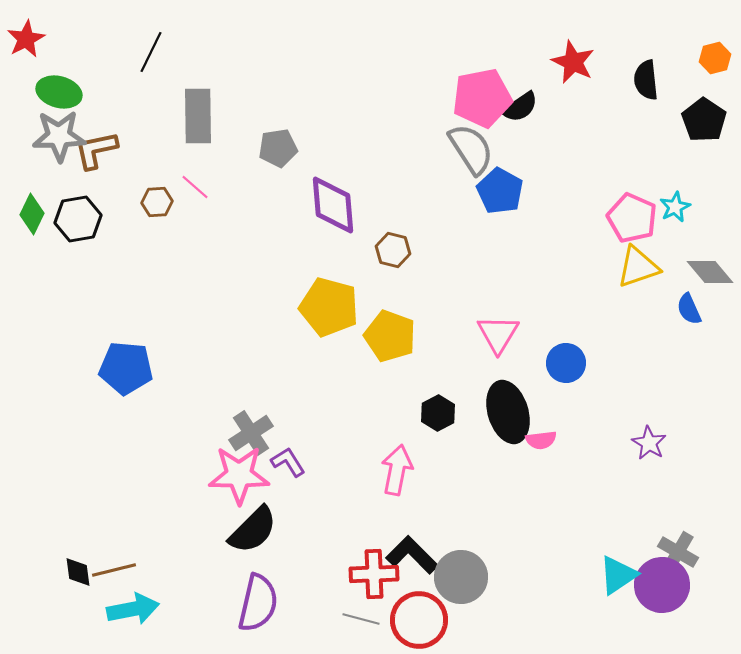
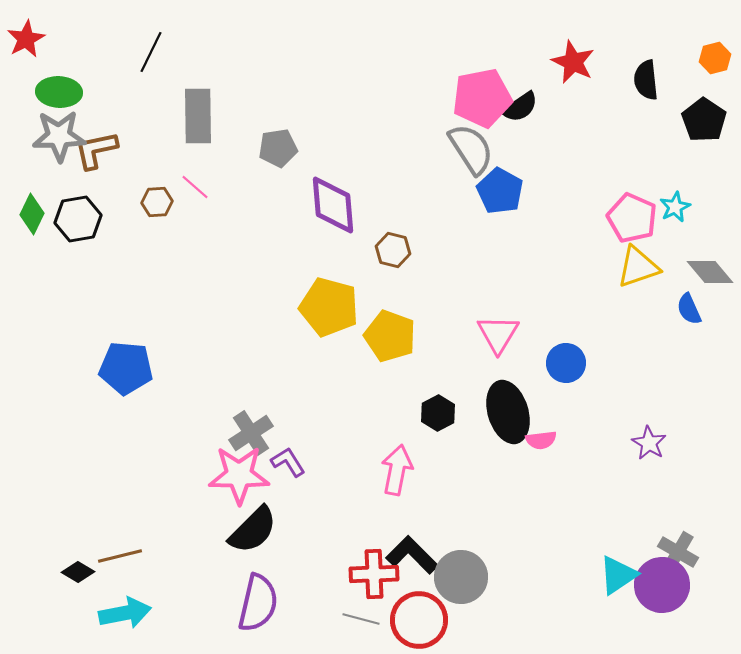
green ellipse at (59, 92): rotated 12 degrees counterclockwise
brown line at (114, 570): moved 6 px right, 14 px up
black diamond at (78, 572): rotated 52 degrees counterclockwise
cyan arrow at (133, 609): moved 8 px left, 4 px down
